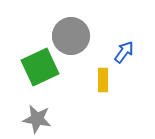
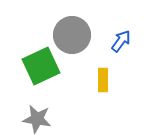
gray circle: moved 1 px right, 1 px up
blue arrow: moved 3 px left, 11 px up
green square: moved 1 px right, 1 px up
